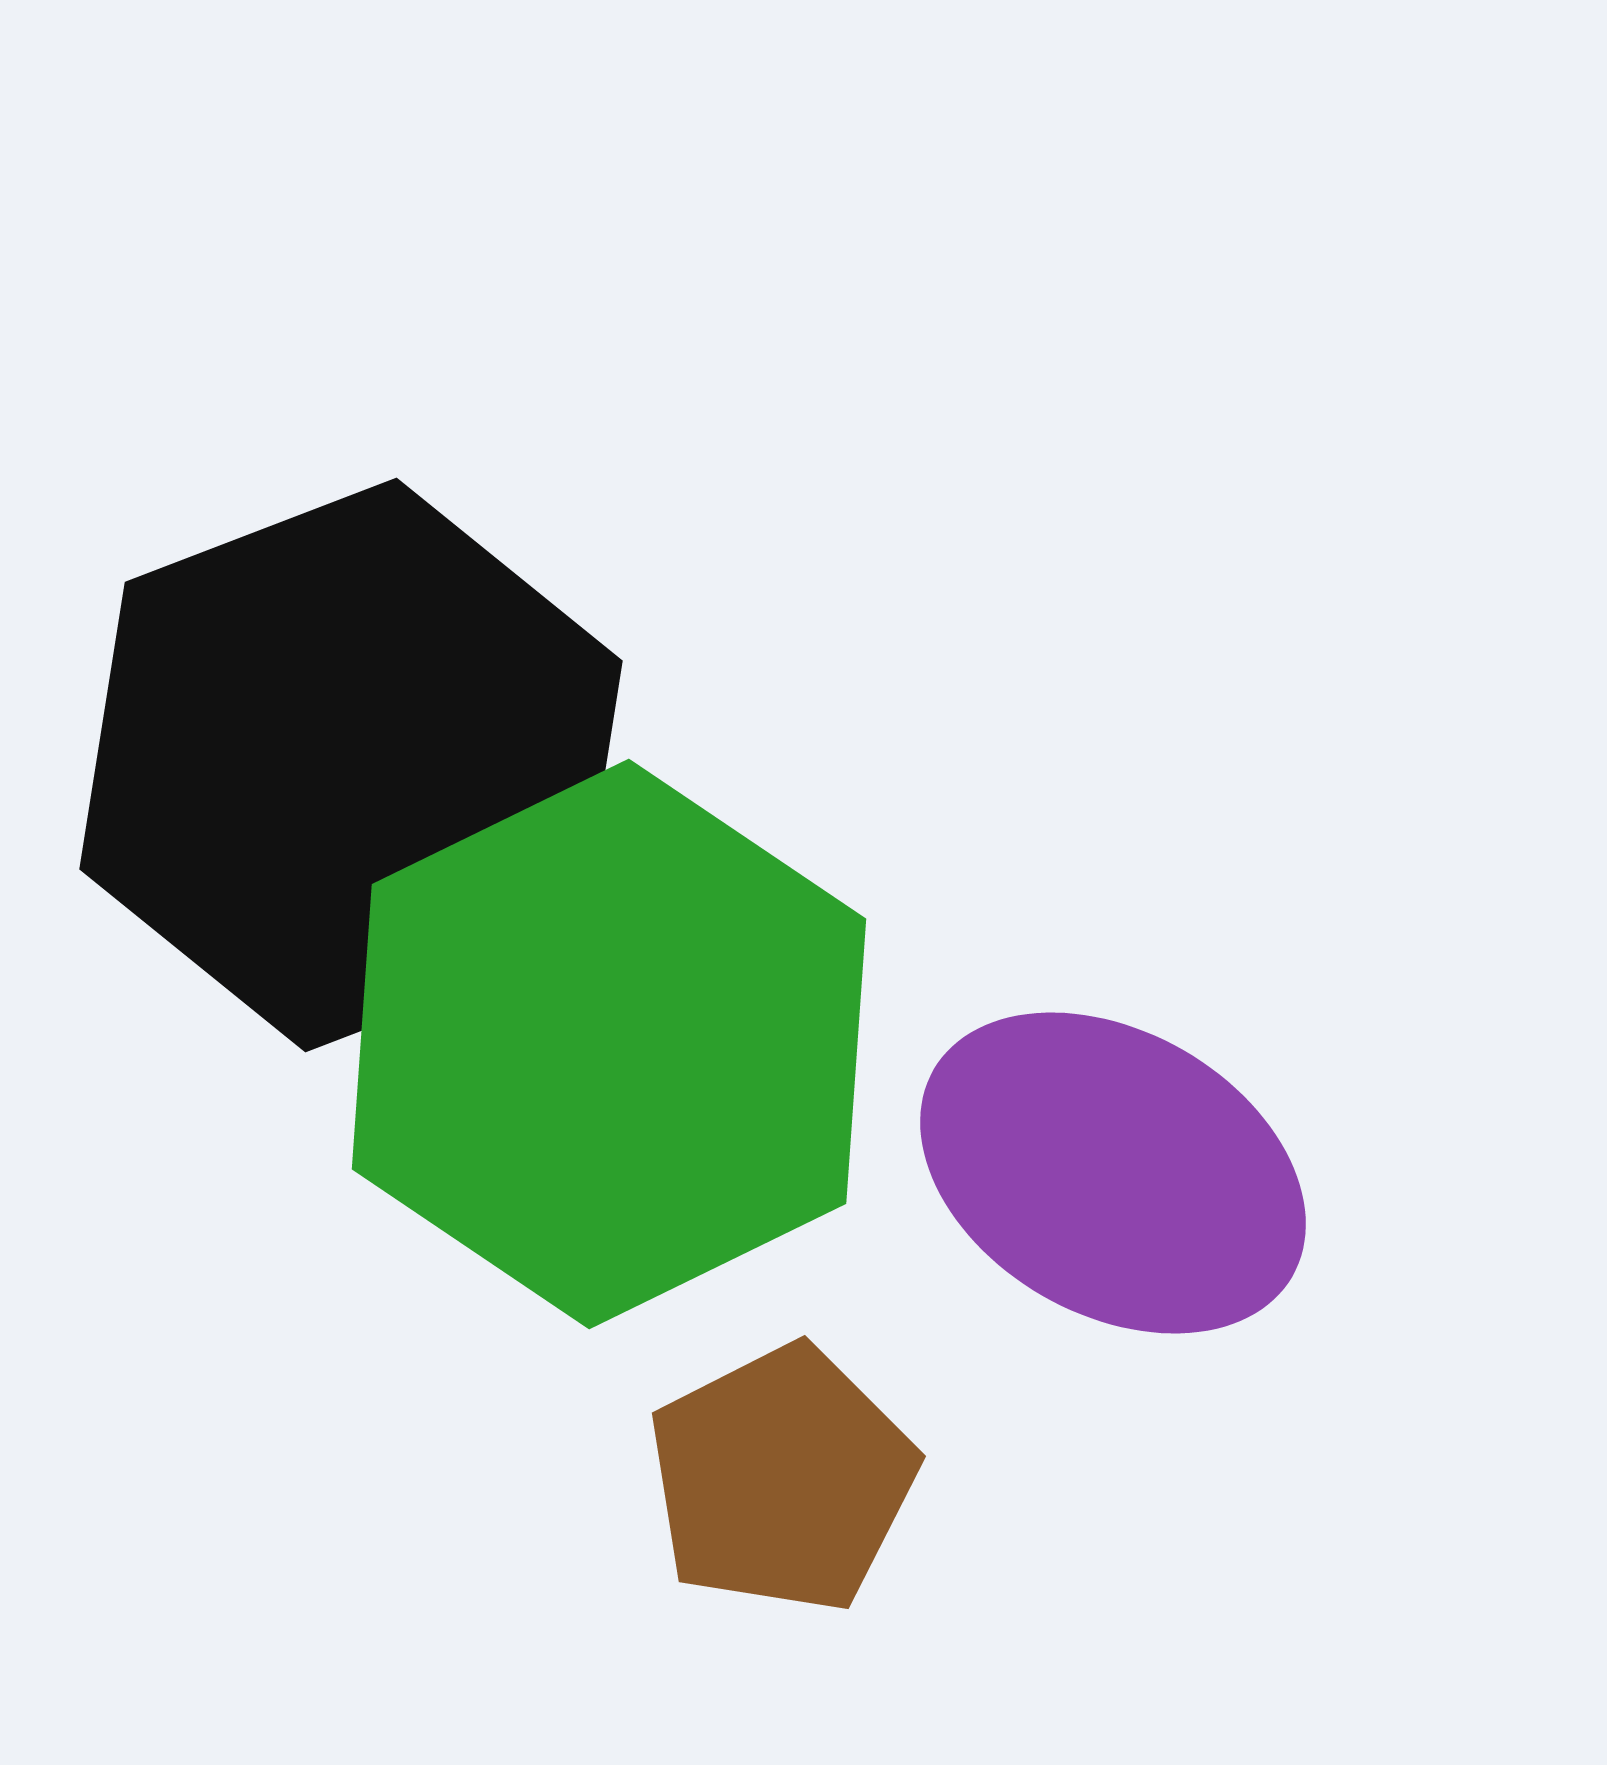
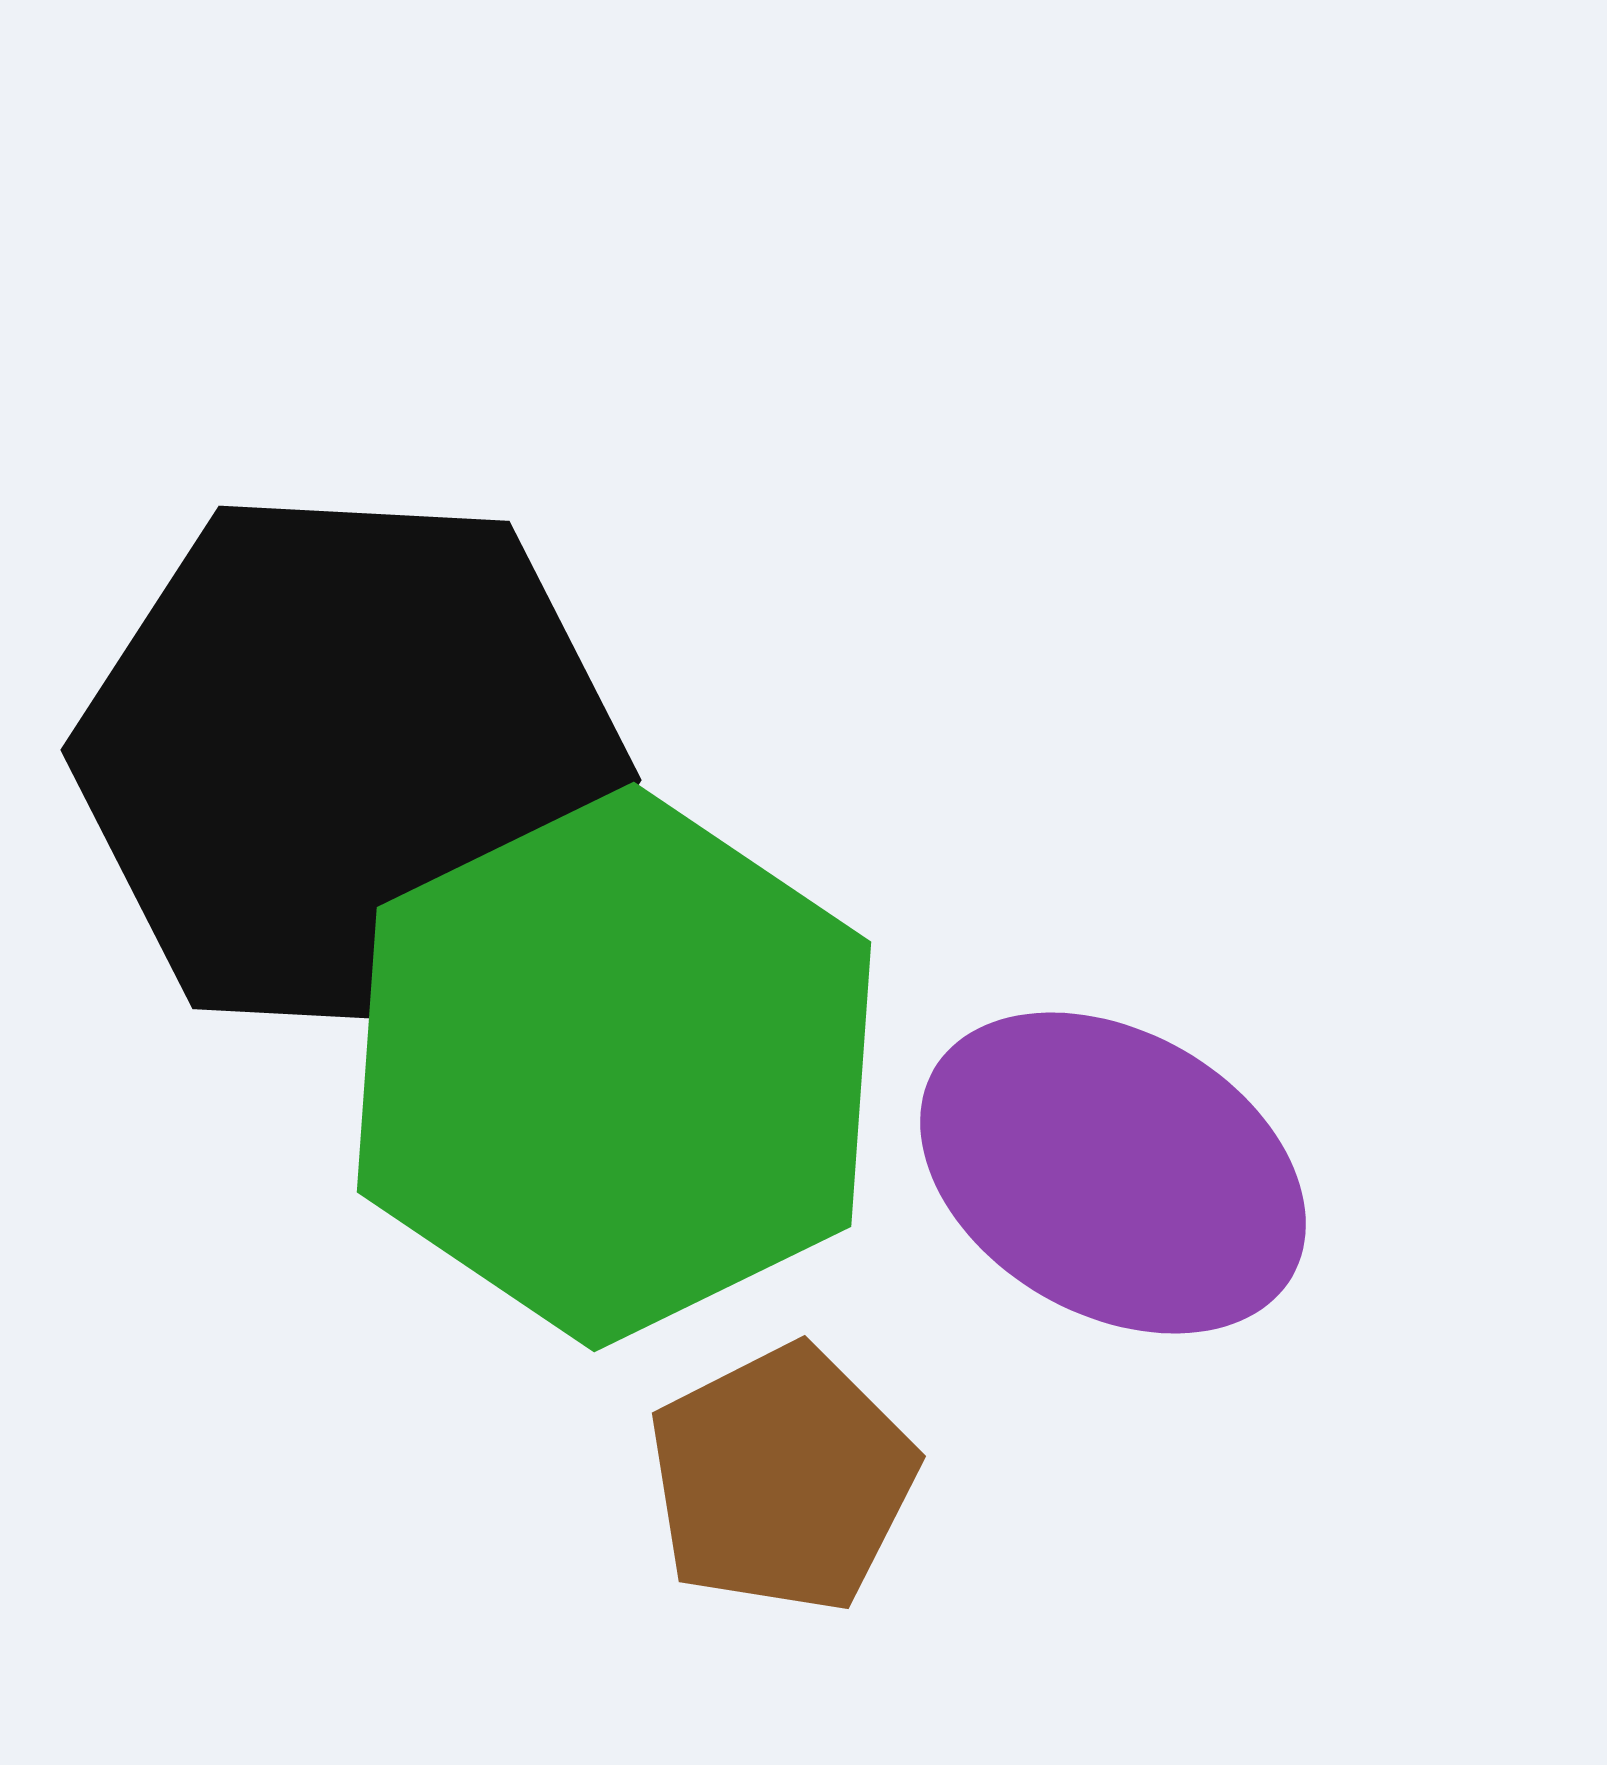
black hexagon: rotated 24 degrees clockwise
green hexagon: moved 5 px right, 23 px down
